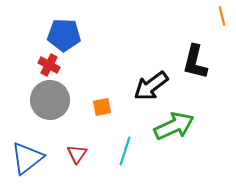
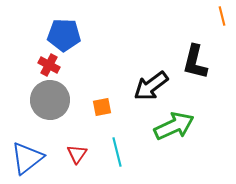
cyan line: moved 8 px left, 1 px down; rotated 32 degrees counterclockwise
